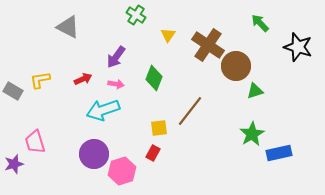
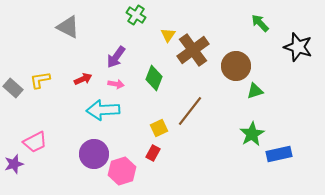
brown cross: moved 15 px left, 5 px down; rotated 20 degrees clockwise
gray rectangle: moved 3 px up; rotated 12 degrees clockwise
cyan arrow: rotated 16 degrees clockwise
yellow square: rotated 18 degrees counterclockwise
pink trapezoid: rotated 100 degrees counterclockwise
blue rectangle: moved 1 px down
